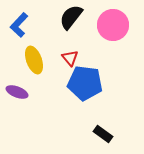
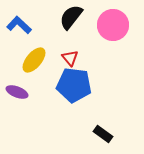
blue L-shape: rotated 90 degrees clockwise
yellow ellipse: rotated 60 degrees clockwise
blue pentagon: moved 11 px left, 2 px down
